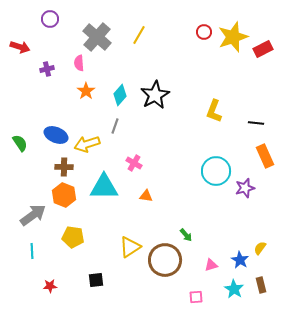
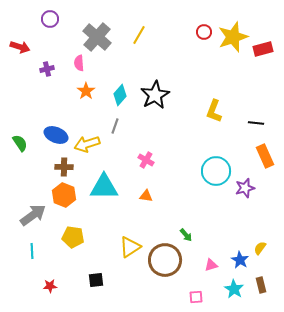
red rectangle: rotated 12 degrees clockwise
pink cross: moved 12 px right, 3 px up
